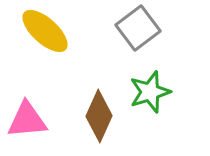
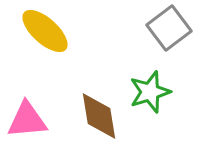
gray square: moved 31 px right
brown diamond: rotated 33 degrees counterclockwise
